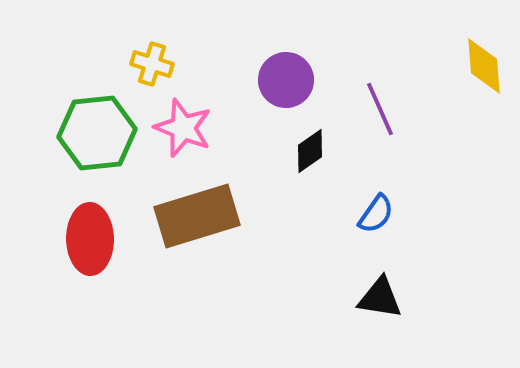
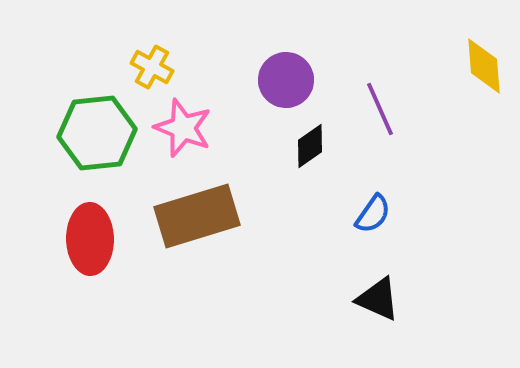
yellow cross: moved 3 px down; rotated 12 degrees clockwise
black diamond: moved 5 px up
blue semicircle: moved 3 px left
black triangle: moved 2 px left, 1 px down; rotated 15 degrees clockwise
